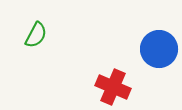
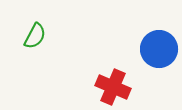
green semicircle: moved 1 px left, 1 px down
